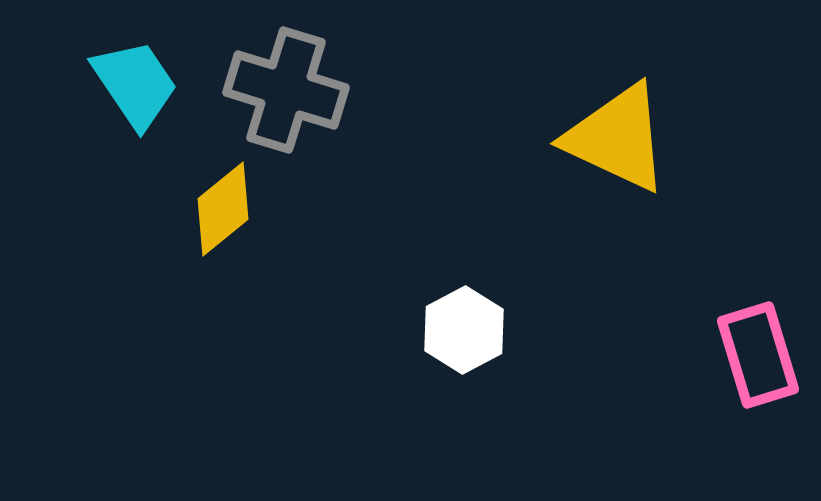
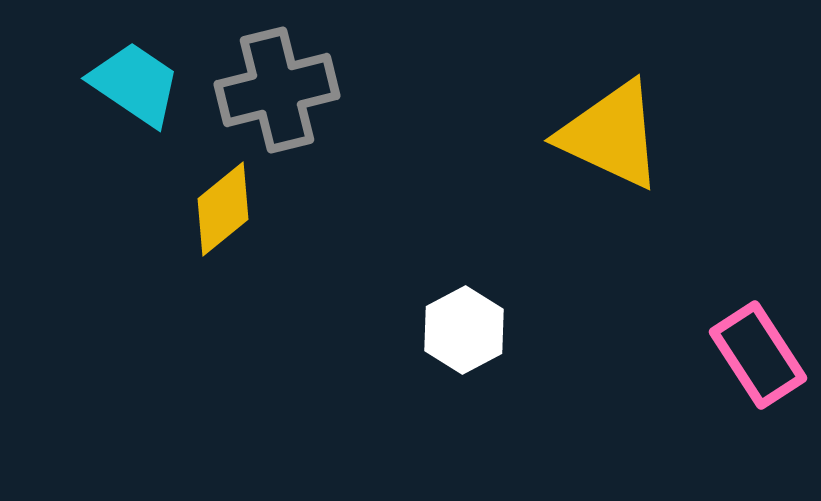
cyan trapezoid: rotated 22 degrees counterclockwise
gray cross: moved 9 px left; rotated 31 degrees counterclockwise
yellow triangle: moved 6 px left, 3 px up
pink rectangle: rotated 16 degrees counterclockwise
